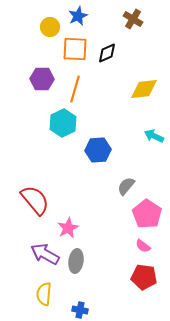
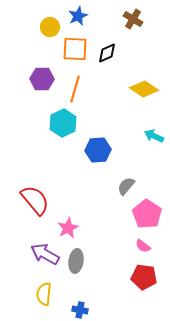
yellow diamond: rotated 40 degrees clockwise
